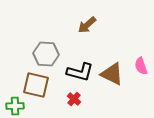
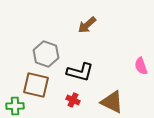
gray hexagon: rotated 15 degrees clockwise
brown triangle: moved 28 px down
red cross: moved 1 px left, 1 px down; rotated 16 degrees counterclockwise
